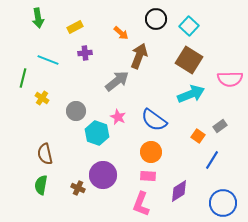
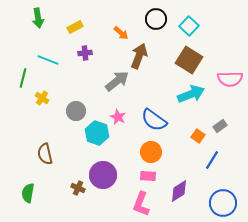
green semicircle: moved 13 px left, 8 px down
